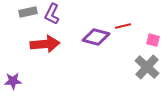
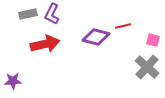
gray rectangle: moved 2 px down
red arrow: rotated 8 degrees counterclockwise
